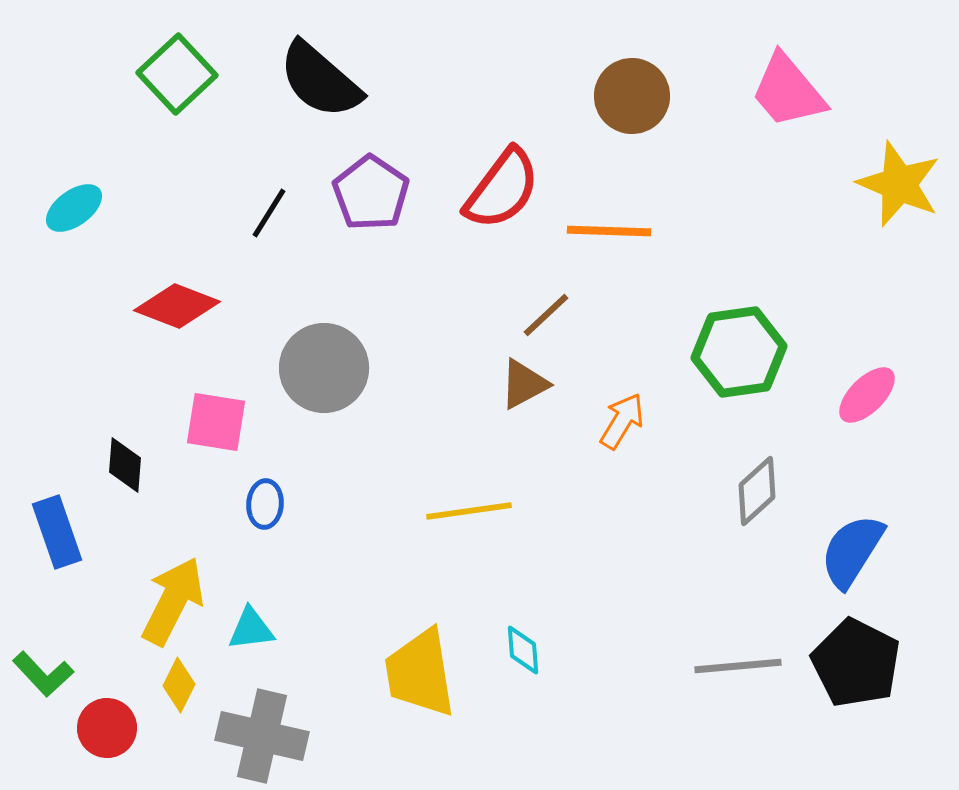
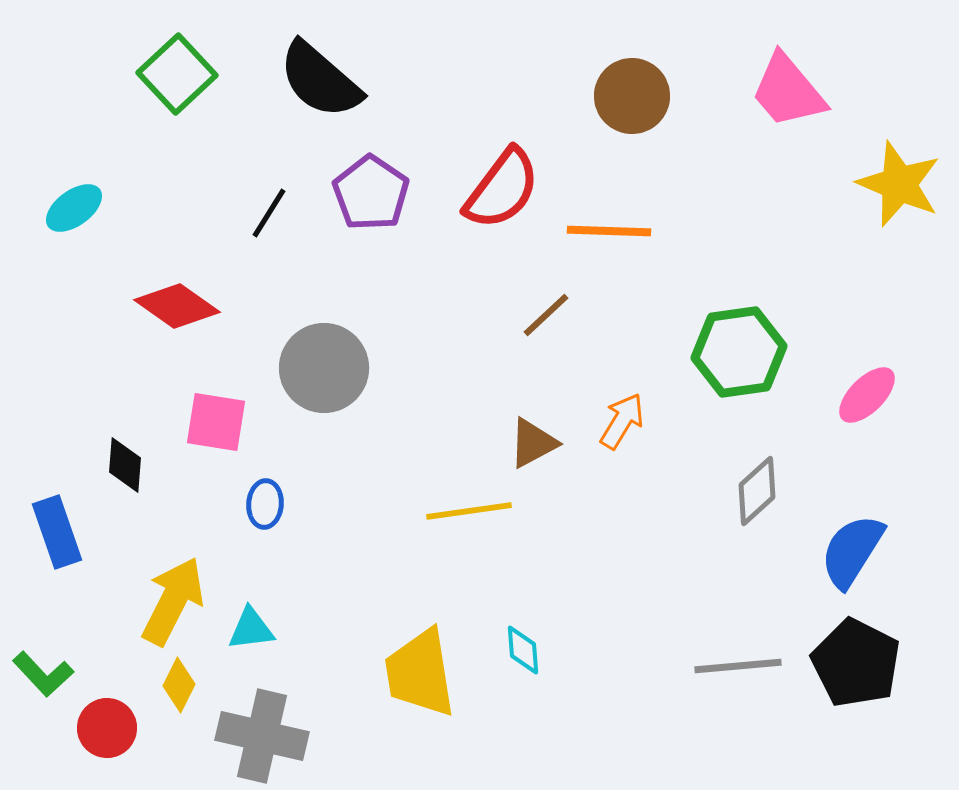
red diamond: rotated 14 degrees clockwise
brown triangle: moved 9 px right, 59 px down
